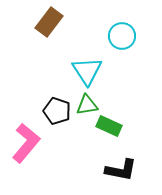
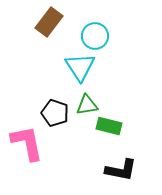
cyan circle: moved 27 px left
cyan triangle: moved 7 px left, 4 px up
black pentagon: moved 2 px left, 2 px down
green rectangle: rotated 10 degrees counterclockwise
pink L-shape: moved 1 px right; rotated 51 degrees counterclockwise
